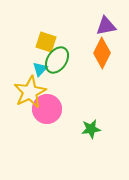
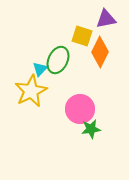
purple triangle: moved 7 px up
yellow square: moved 36 px right, 6 px up
orange diamond: moved 2 px left, 1 px up
green ellipse: moved 1 px right; rotated 8 degrees counterclockwise
yellow star: moved 1 px right, 1 px up
pink circle: moved 33 px right
